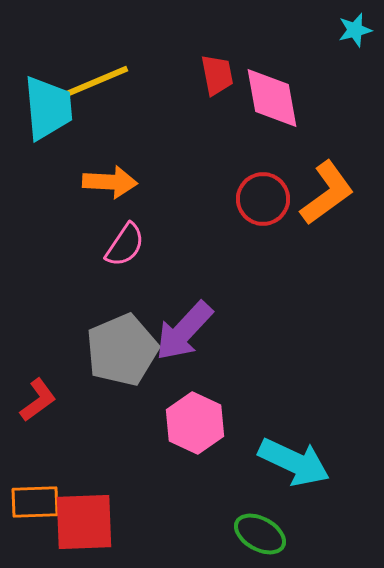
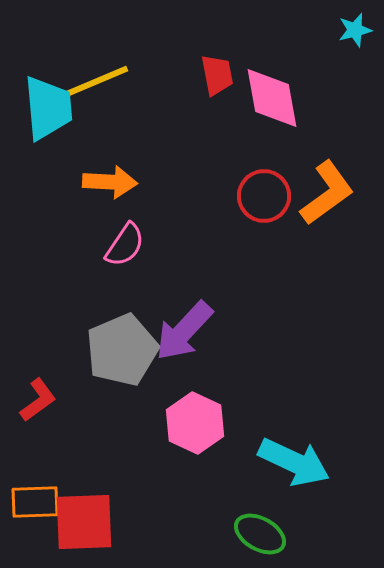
red circle: moved 1 px right, 3 px up
